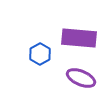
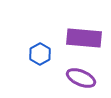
purple rectangle: moved 5 px right
